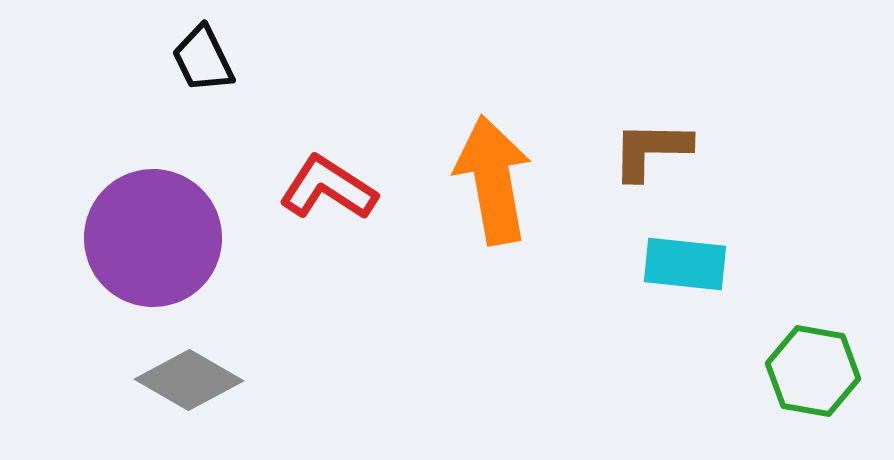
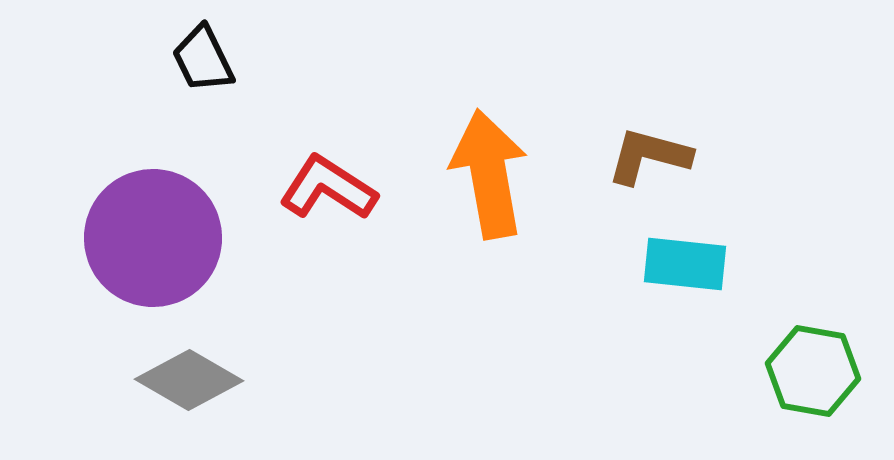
brown L-shape: moved 2 px left, 6 px down; rotated 14 degrees clockwise
orange arrow: moved 4 px left, 6 px up
